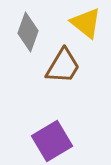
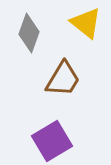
gray diamond: moved 1 px right, 1 px down
brown trapezoid: moved 13 px down
